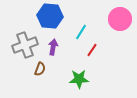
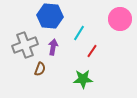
cyan line: moved 2 px left, 1 px down
red line: moved 1 px down
green star: moved 4 px right
